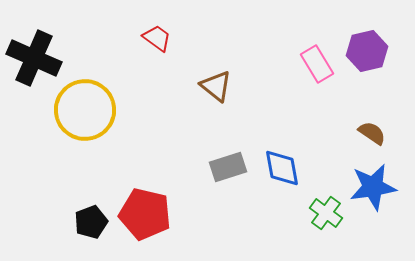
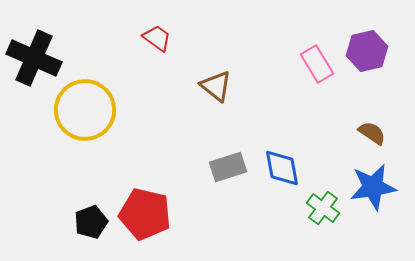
green cross: moved 3 px left, 5 px up
